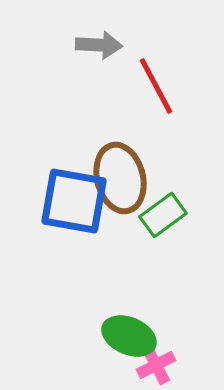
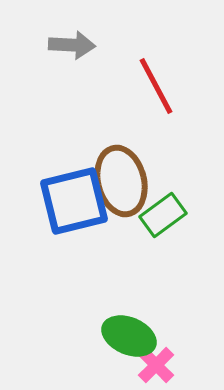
gray arrow: moved 27 px left
brown ellipse: moved 1 px right, 3 px down
blue square: rotated 24 degrees counterclockwise
pink cross: rotated 18 degrees counterclockwise
